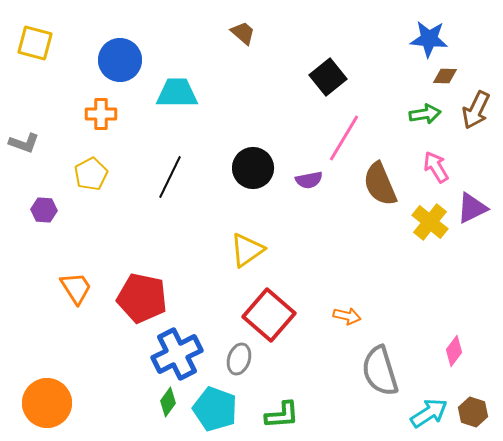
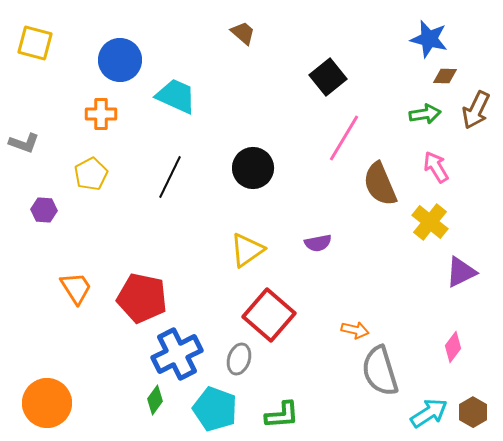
blue star: rotated 9 degrees clockwise
cyan trapezoid: moved 1 px left, 3 px down; rotated 24 degrees clockwise
purple semicircle: moved 9 px right, 63 px down
purple triangle: moved 11 px left, 64 px down
orange arrow: moved 8 px right, 14 px down
pink diamond: moved 1 px left, 4 px up
green diamond: moved 13 px left, 2 px up
brown hexagon: rotated 12 degrees clockwise
